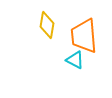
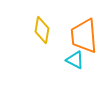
yellow diamond: moved 5 px left, 5 px down
